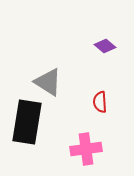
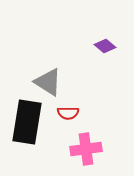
red semicircle: moved 32 px left, 11 px down; rotated 85 degrees counterclockwise
